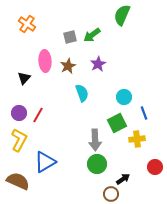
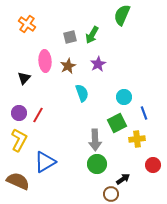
green arrow: rotated 24 degrees counterclockwise
red circle: moved 2 px left, 2 px up
